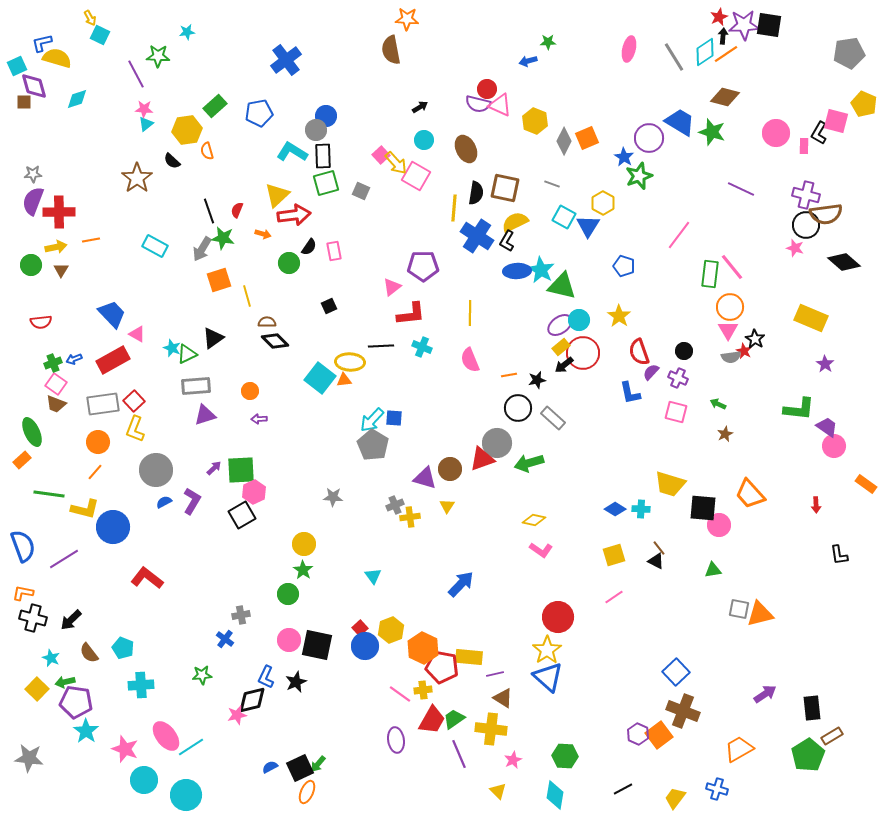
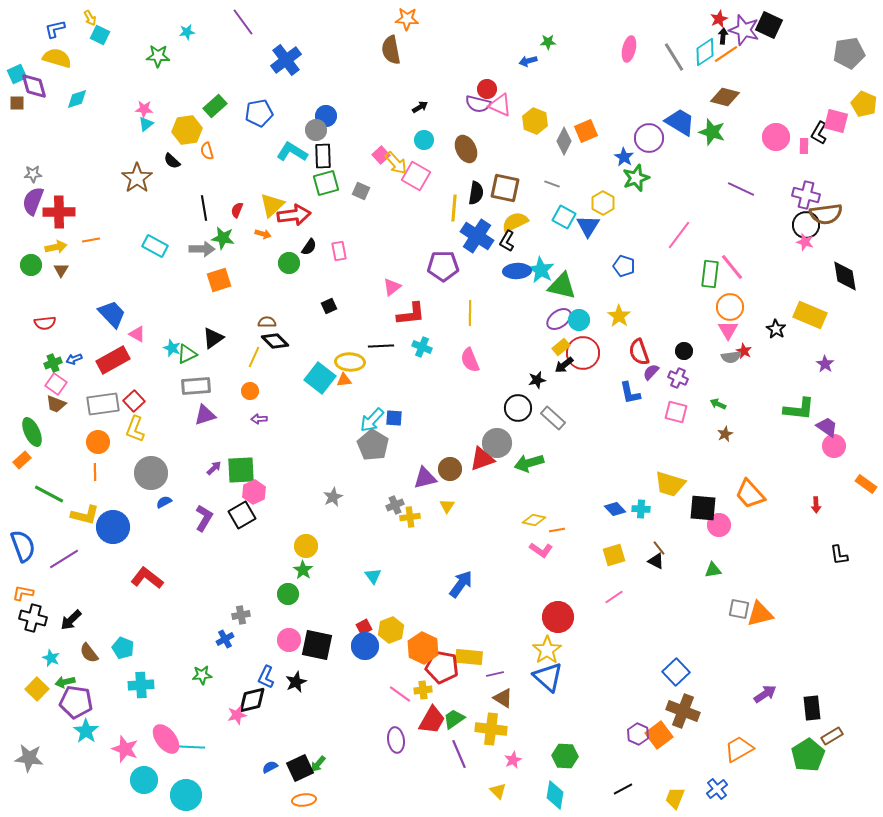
red star at (719, 17): moved 2 px down
purple star at (744, 25): moved 5 px down; rotated 20 degrees clockwise
black square at (769, 25): rotated 16 degrees clockwise
blue L-shape at (42, 43): moved 13 px right, 14 px up
cyan square at (17, 66): moved 8 px down
purple line at (136, 74): moved 107 px right, 52 px up; rotated 8 degrees counterclockwise
brown square at (24, 102): moved 7 px left, 1 px down
pink circle at (776, 133): moved 4 px down
orange square at (587, 138): moved 1 px left, 7 px up
green star at (639, 176): moved 3 px left, 2 px down
yellow triangle at (277, 195): moved 5 px left, 10 px down
black line at (209, 211): moved 5 px left, 3 px up; rotated 10 degrees clockwise
pink star at (795, 248): moved 10 px right, 6 px up
gray arrow at (202, 249): rotated 120 degrees counterclockwise
pink rectangle at (334, 251): moved 5 px right
black diamond at (844, 262): moved 1 px right, 14 px down; rotated 40 degrees clockwise
purple pentagon at (423, 266): moved 20 px right
yellow line at (247, 296): moved 7 px right, 61 px down; rotated 40 degrees clockwise
yellow rectangle at (811, 318): moved 1 px left, 3 px up
red semicircle at (41, 322): moved 4 px right, 1 px down
purple ellipse at (560, 325): moved 1 px left, 6 px up
black star at (755, 339): moved 21 px right, 10 px up
orange line at (509, 375): moved 48 px right, 155 px down
gray circle at (156, 470): moved 5 px left, 3 px down
orange line at (95, 472): rotated 42 degrees counterclockwise
purple triangle at (425, 478): rotated 30 degrees counterclockwise
green line at (49, 494): rotated 20 degrees clockwise
gray star at (333, 497): rotated 30 degrees counterclockwise
purple L-shape at (192, 501): moved 12 px right, 17 px down
yellow L-shape at (85, 509): moved 6 px down
blue diamond at (615, 509): rotated 15 degrees clockwise
yellow circle at (304, 544): moved 2 px right, 2 px down
blue arrow at (461, 584): rotated 8 degrees counterclockwise
red square at (360, 628): moved 4 px right, 1 px up; rotated 14 degrees clockwise
blue cross at (225, 639): rotated 24 degrees clockwise
pink ellipse at (166, 736): moved 3 px down
cyan line at (191, 747): rotated 36 degrees clockwise
blue cross at (717, 789): rotated 35 degrees clockwise
orange ellipse at (307, 792): moved 3 px left, 8 px down; rotated 60 degrees clockwise
yellow trapezoid at (675, 798): rotated 15 degrees counterclockwise
